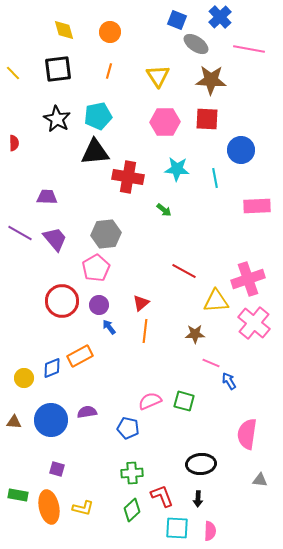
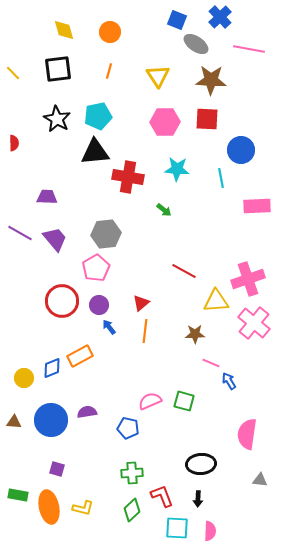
cyan line at (215, 178): moved 6 px right
